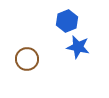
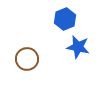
blue hexagon: moved 2 px left, 2 px up
